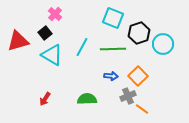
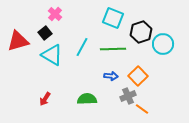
black hexagon: moved 2 px right, 1 px up
